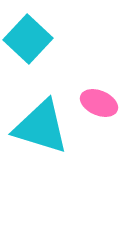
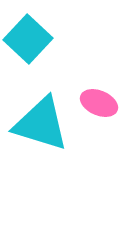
cyan triangle: moved 3 px up
